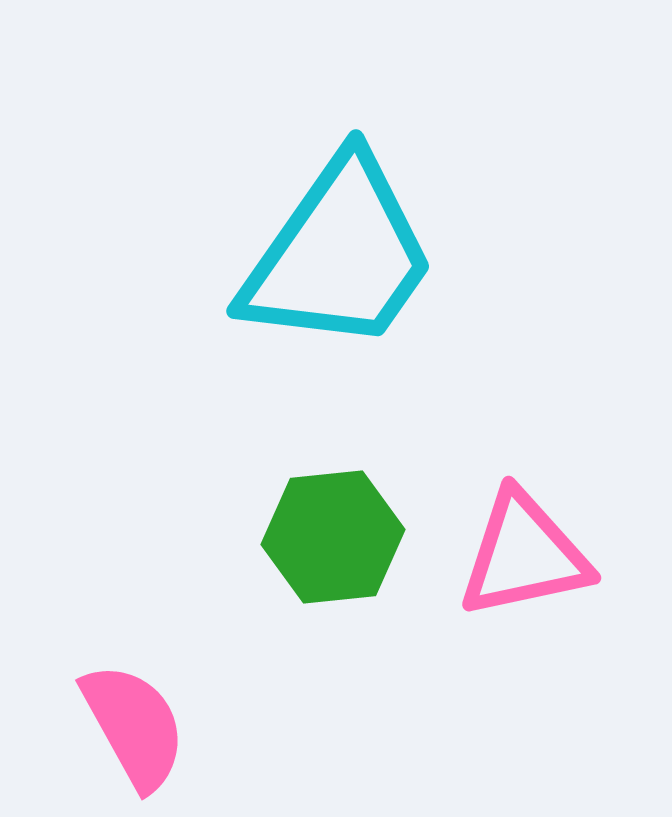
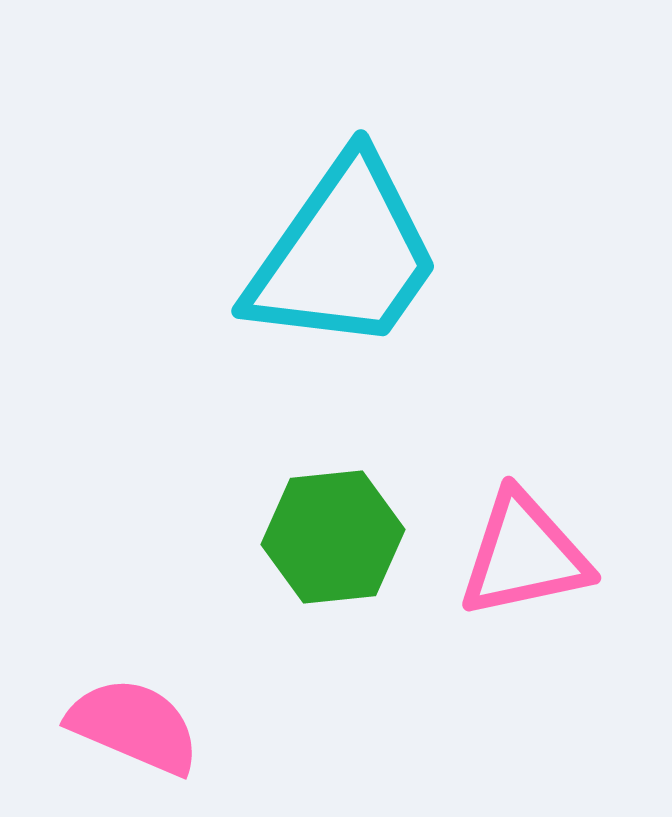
cyan trapezoid: moved 5 px right
pink semicircle: rotated 38 degrees counterclockwise
